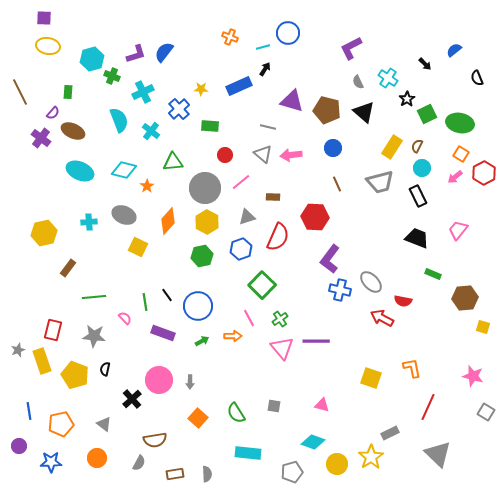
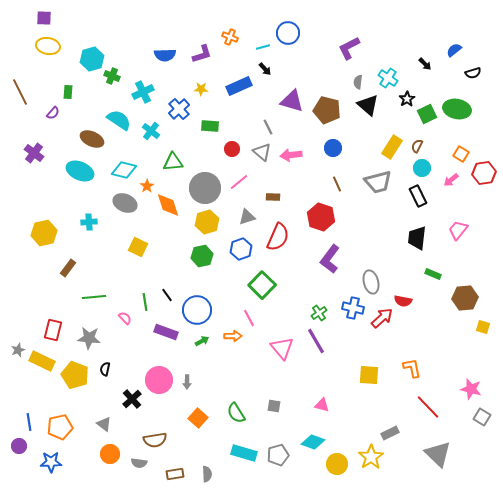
purple L-shape at (351, 48): moved 2 px left
blue semicircle at (164, 52): moved 1 px right, 3 px down; rotated 130 degrees counterclockwise
purple L-shape at (136, 54): moved 66 px right
black arrow at (265, 69): rotated 104 degrees clockwise
black semicircle at (477, 78): moved 4 px left, 5 px up; rotated 84 degrees counterclockwise
gray semicircle at (358, 82): rotated 32 degrees clockwise
black triangle at (364, 112): moved 4 px right, 7 px up
cyan semicircle at (119, 120): rotated 35 degrees counterclockwise
green ellipse at (460, 123): moved 3 px left, 14 px up
gray line at (268, 127): rotated 49 degrees clockwise
brown ellipse at (73, 131): moved 19 px right, 8 px down
purple cross at (41, 138): moved 7 px left, 15 px down
gray triangle at (263, 154): moved 1 px left, 2 px up
red circle at (225, 155): moved 7 px right, 6 px up
red hexagon at (484, 173): rotated 20 degrees clockwise
pink arrow at (455, 177): moved 4 px left, 3 px down
pink line at (241, 182): moved 2 px left
gray trapezoid at (380, 182): moved 2 px left
gray ellipse at (124, 215): moved 1 px right, 12 px up
red hexagon at (315, 217): moved 6 px right; rotated 16 degrees clockwise
orange diamond at (168, 221): moved 16 px up; rotated 60 degrees counterclockwise
yellow hexagon at (207, 222): rotated 15 degrees clockwise
black trapezoid at (417, 238): rotated 105 degrees counterclockwise
gray ellipse at (371, 282): rotated 30 degrees clockwise
blue cross at (340, 290): moved 13 px right, 18 px down
blue circle at (198, 306): moved 1 px left, 4 px down
red arrow at (382, 318): rotated 110 degrees clockwise
green cross at (280, 319): moved 39 px right, 6 px up
purple rectangle at (163, 333): moved 3 px right, 1 px up
gray star at (94, 336): moved 5 px left, 2 px down
purple line at (316, 341): rotated 60 degrees clockwise
yellow rectangle at (42, 361): rotated 45 degrees counterclockwise
pink star at (473, 376): moved 2 px left, 13 px down
yellow square at (371, 378): moved 2 px left, 3 px up; rotated 15 degrees counterclockwise
gray arrow at (190, 382): moved 3 px left
red line at (428, 407): rotated 68 degrees counterclockwise
blue line at (29, 411): moved 11 px down
gray square at (486, 412): moved 4 px left, 5 px down
orange pentagon at (61, 424): moved 1 px left, 3 px down
cyan rectangle at (248, 453): moved 4 px left; rotated 10 degrees clockwise
orange circle at (97, 458): moved 13 px right, 4 px up
gray semicircle at (139, 463): rotated 70 degrees clockwise
gray pentagon at (292, 472): moved 14 px left, 17 px up
